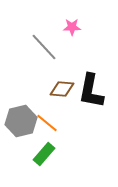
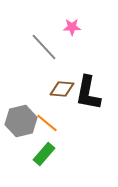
black L-shape: moved 3 px left, 2 px down
